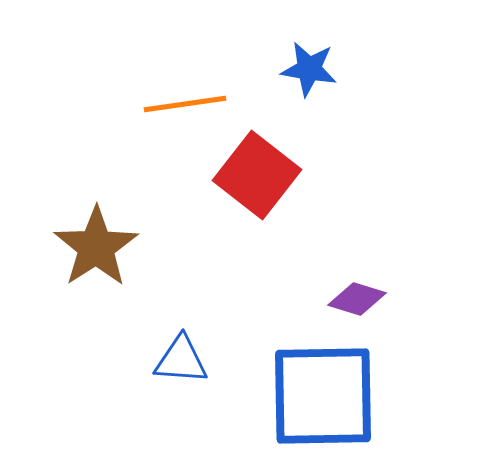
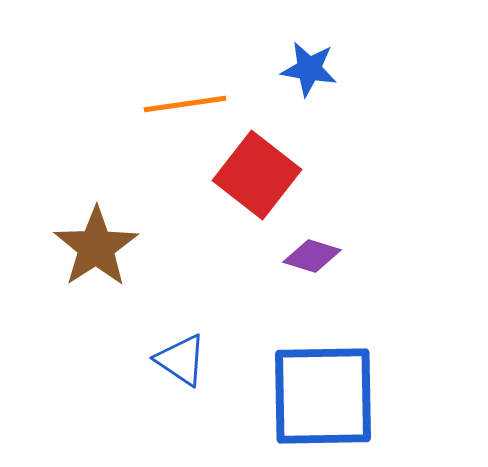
purple diamond: moved 45 px left, 43 px up
blue triangle: rotated 30 degrees clockwise
